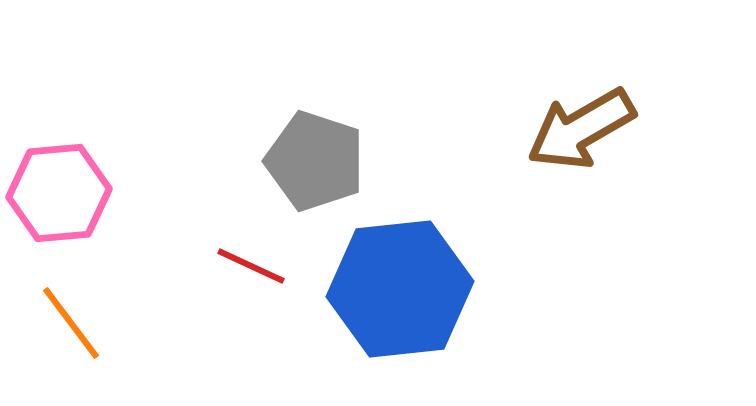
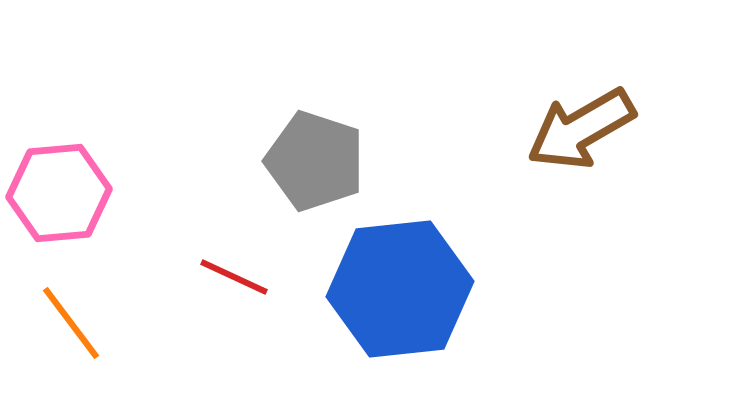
red line: moved 17 px left, 11 px down
